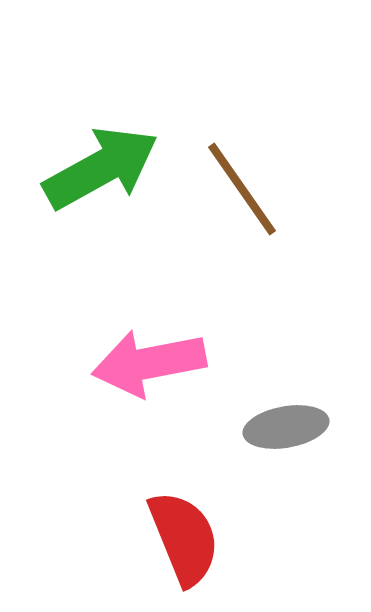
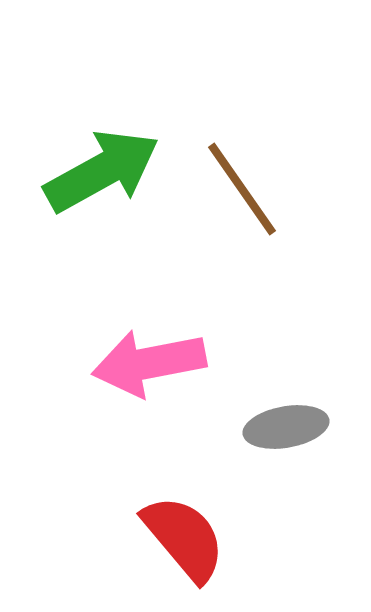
green arrow: moved 1 px right, 3 px down
red semicircle: rotated 18 degrees counterclockwise
